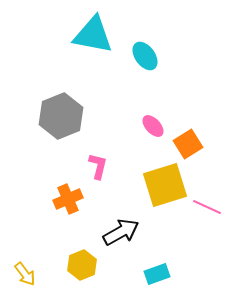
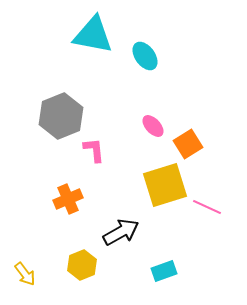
pink L-shape: moved 4 px left, 16 px up; rotated 20 degrees counterclockwise
cyan rectangle: moved 7 px right, 3 px up
